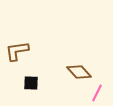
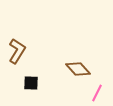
brown L-shape: rotated 130 degrees clockwise
brown diamond: moved 1 px left, 3 px up
